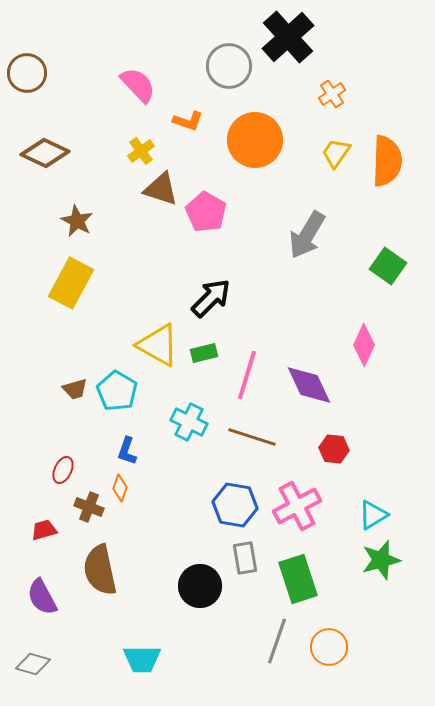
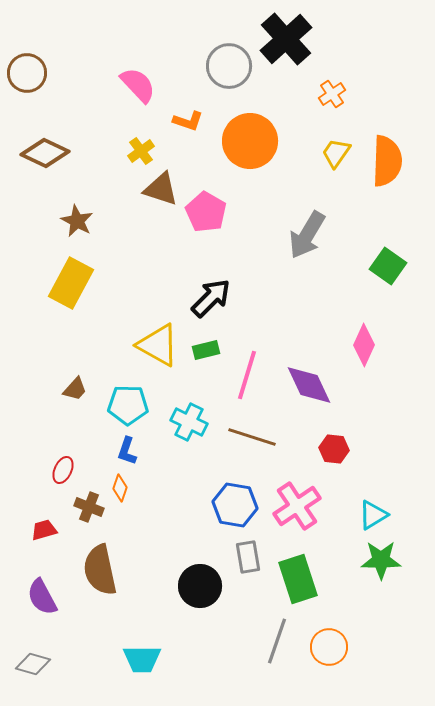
black cross at (288, 37): moved 2 px left, 2 px down
orange circle at (255, 140): moved 5 px left, 1 px down
green rectangle at (204, 353): moved 2 px right, 3 px up
brown trapezoid at (75, 389): rotated 32 degrees counterclockwise
cyan pentagon at (117, 391): moved 11 px right, 14 px down; rotated 30 degrees counterclockwise
pink cross at (297, 506): rotated 6 degrees counterclockwise
gray rectangle at (245, 558): moved 3 px right, 1 px up
green star at (381, 560): rotated 15 degrees clockwise
